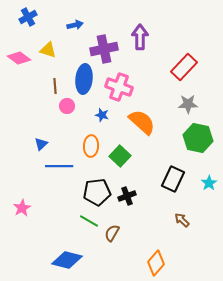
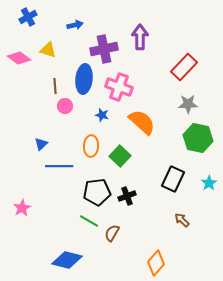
pink circle: moved 2 px left
